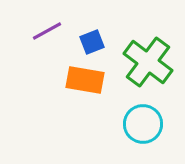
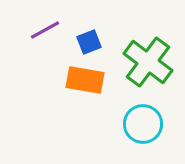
purple line: moved 2 px left, 1 px up
blue square: moved 3 px left
